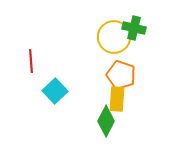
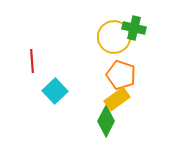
red line: moved 1 px right
yellow rectangle: rotated 50 degrees clockwise
